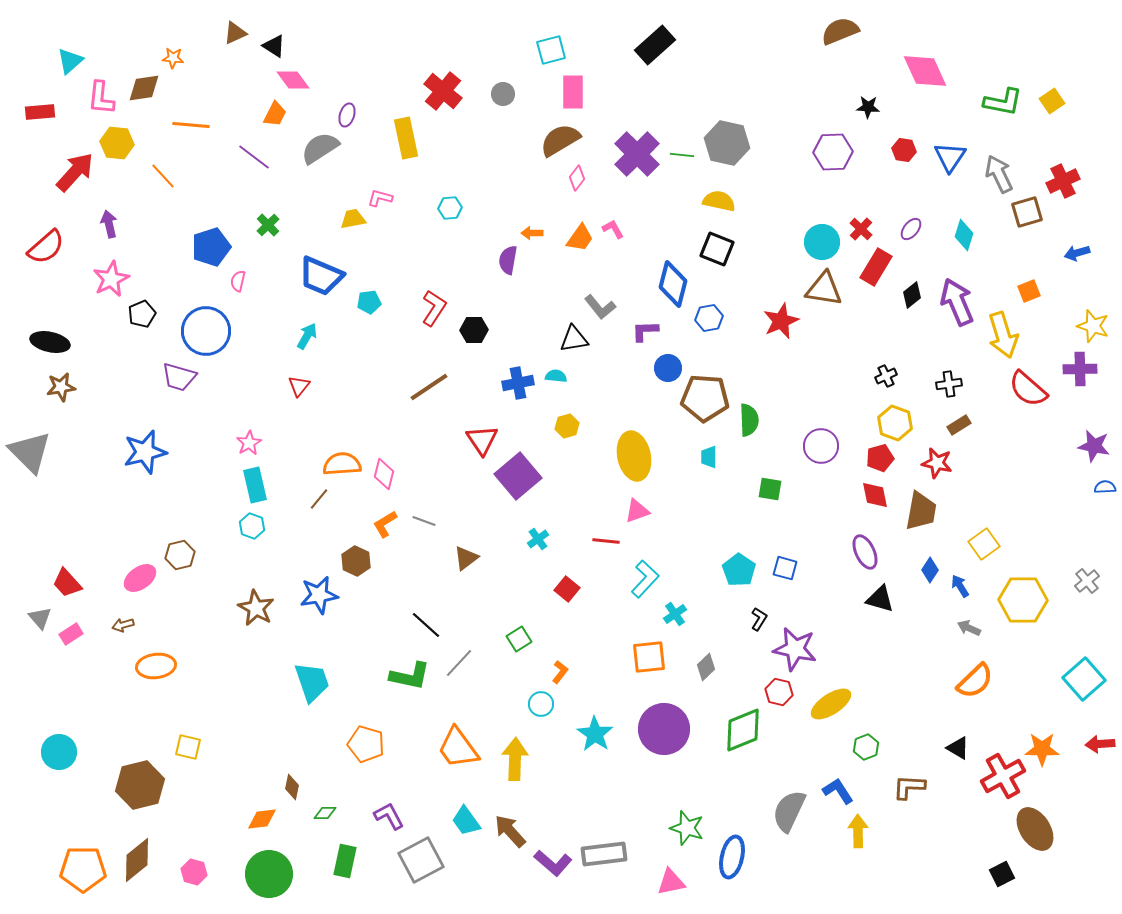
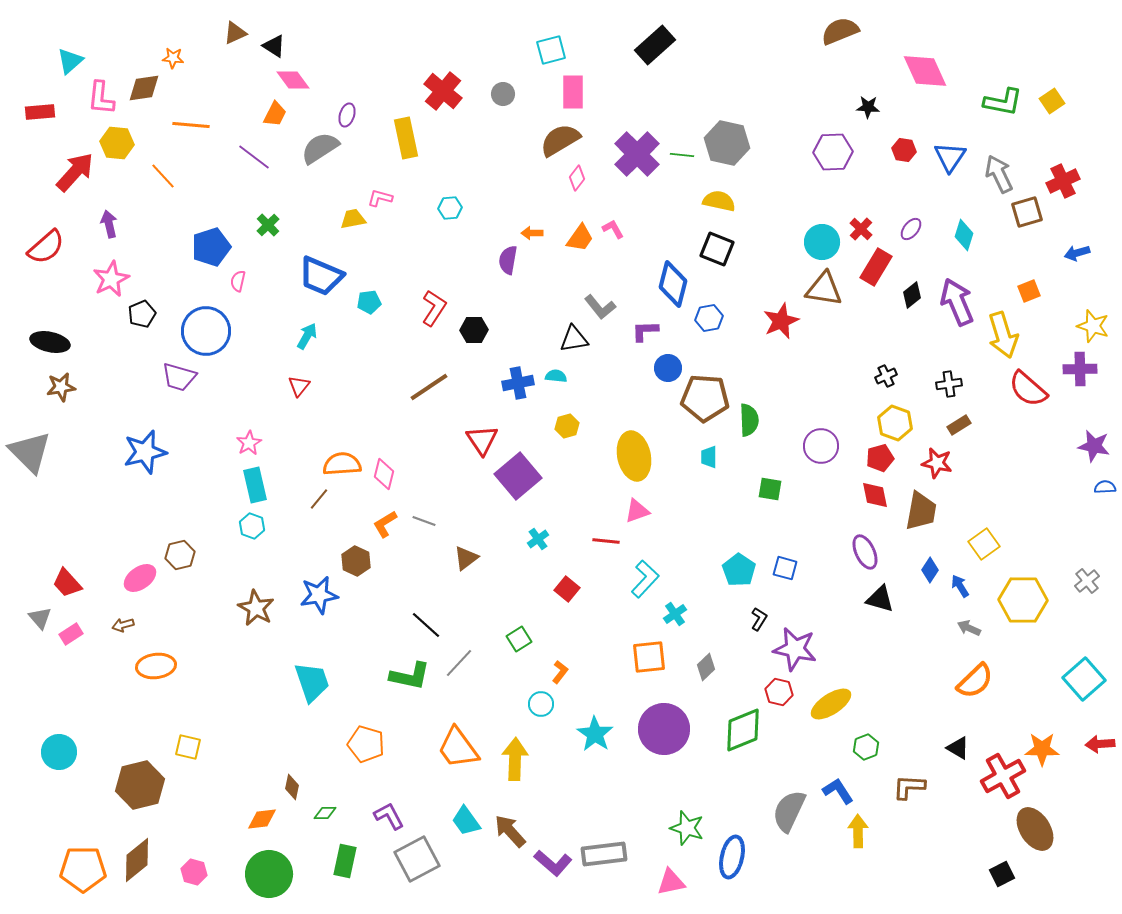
gray square at (421, 860): moved 4 px left, 1 px up
